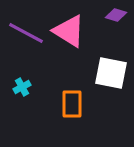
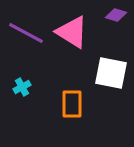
pink triangle: moved 3 px right, 1 px down
